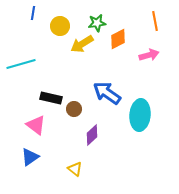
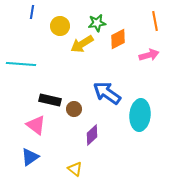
blue line: moved 1 px left, 1 px up
cyan line: rotated 20 degrees clockwise
black rectangle: moved 1 px left, 2 px down
